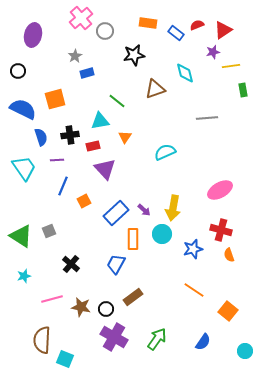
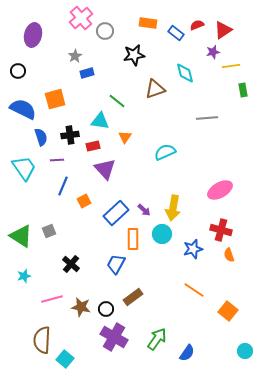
cyan triangle at (100, 121): rotated 18 degrees clockwise
blue semicircle at (203, 342): moved 16 px left, 11 px down
cyan square at (65, 359): rotated 18 degrees clockwise
